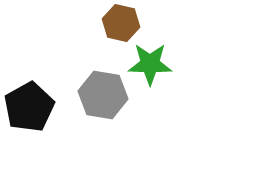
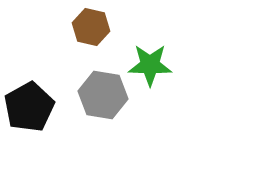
brown hexagon: moved 30 px left, 4 px down
green star: moved 1 px down
